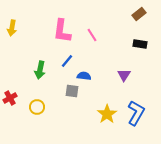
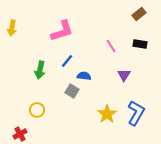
pink L-shape: rotated 115 degrees counterclockwise
pink line: moved 19 px right, 11 px down
gray square: rotated 24 degrees clockwise
red cross: moved 10 px right, 36 px down
yellow circle: moved 3 px down
